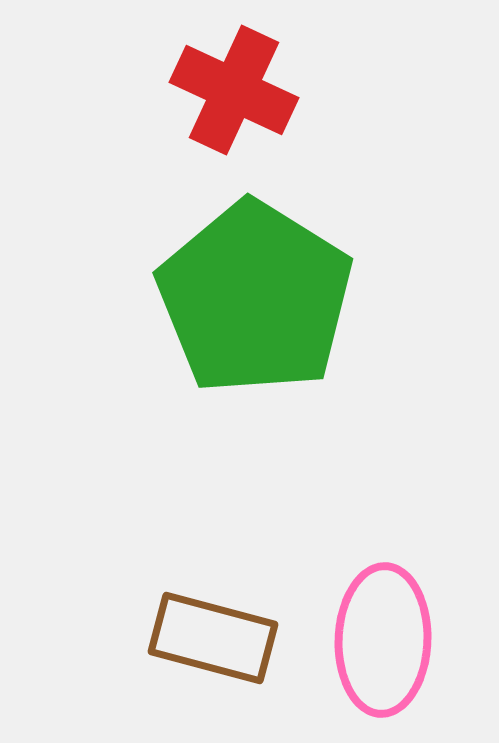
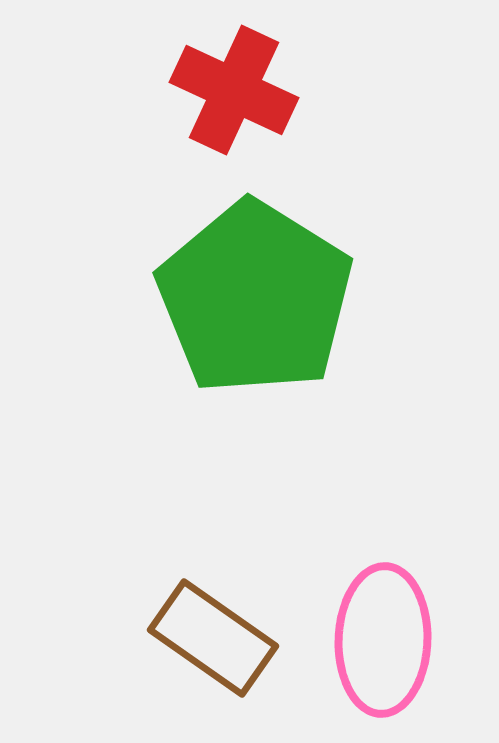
brown rectangle: rotated 20 degrees clockwise
